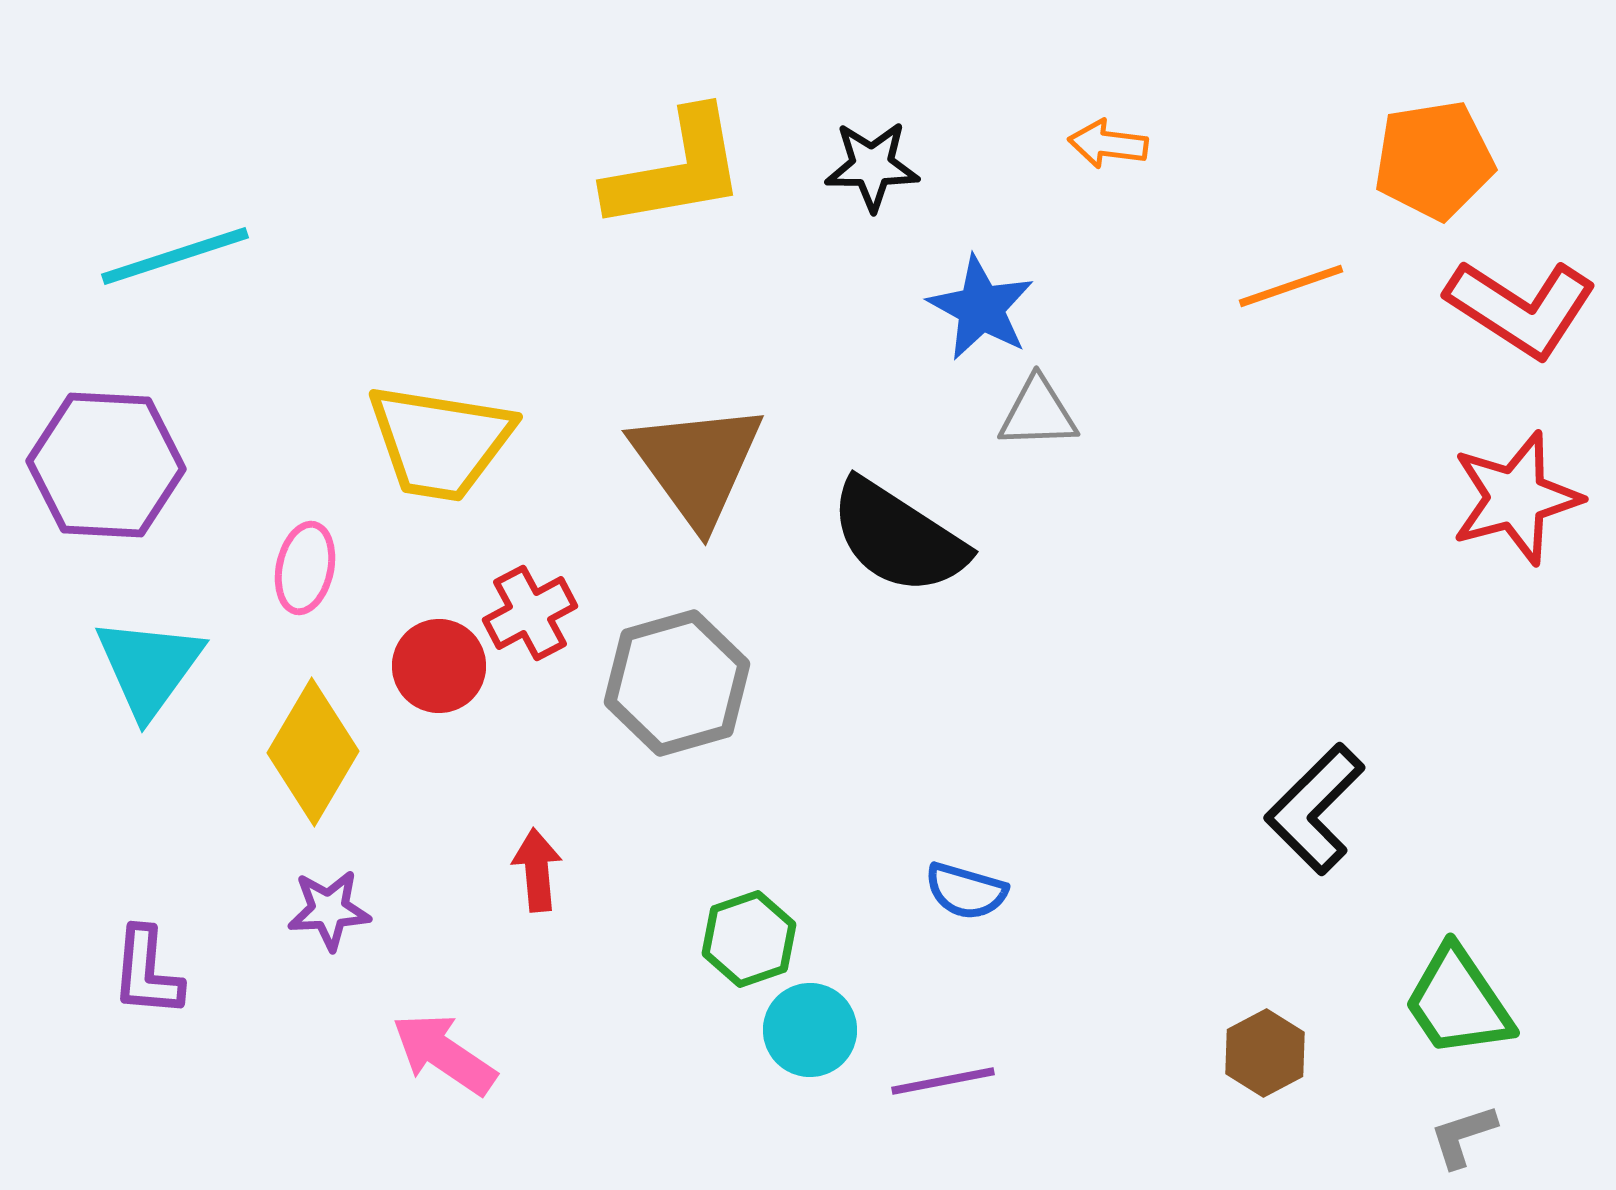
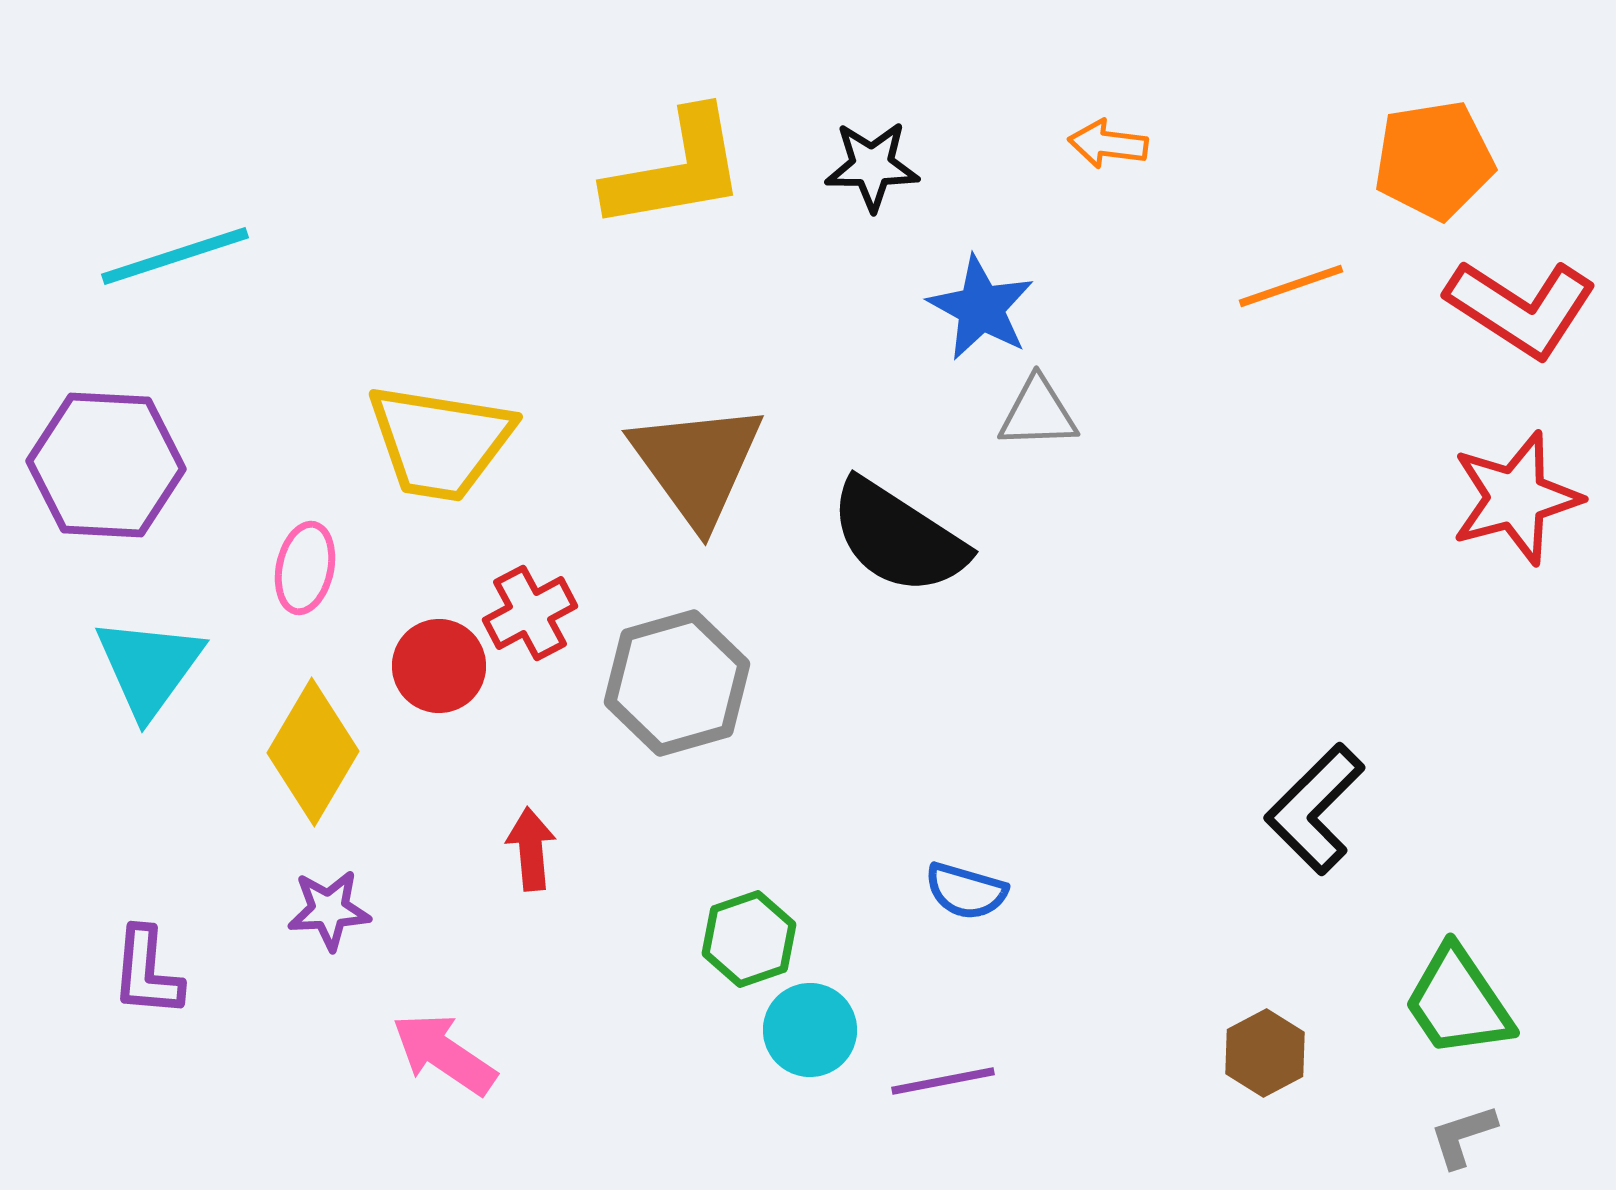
red arrow: moved 6 px left, 21 px up
